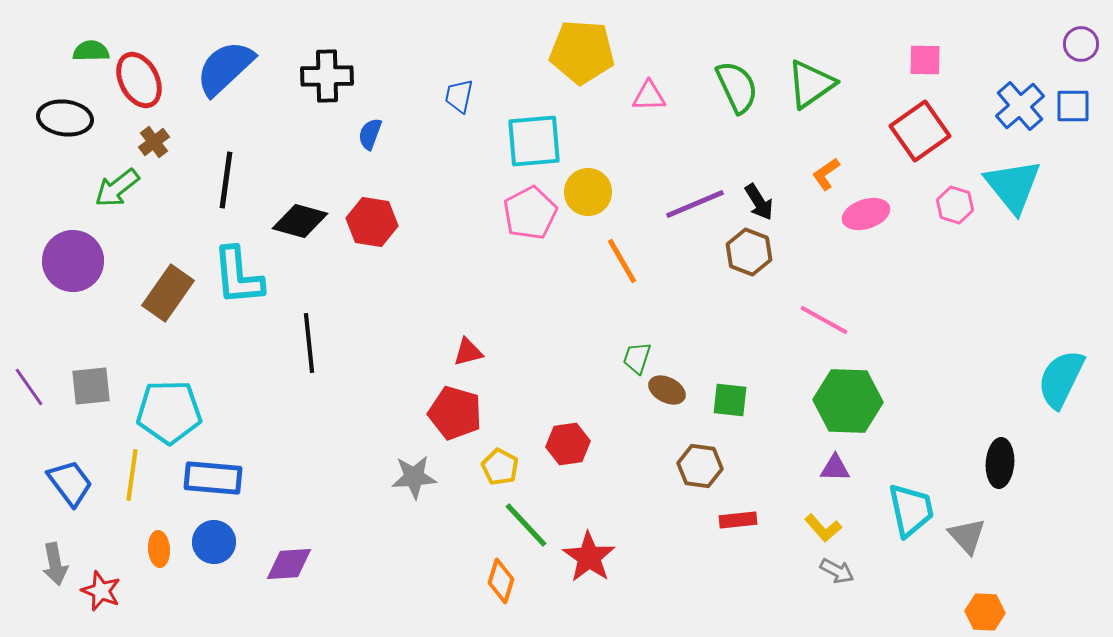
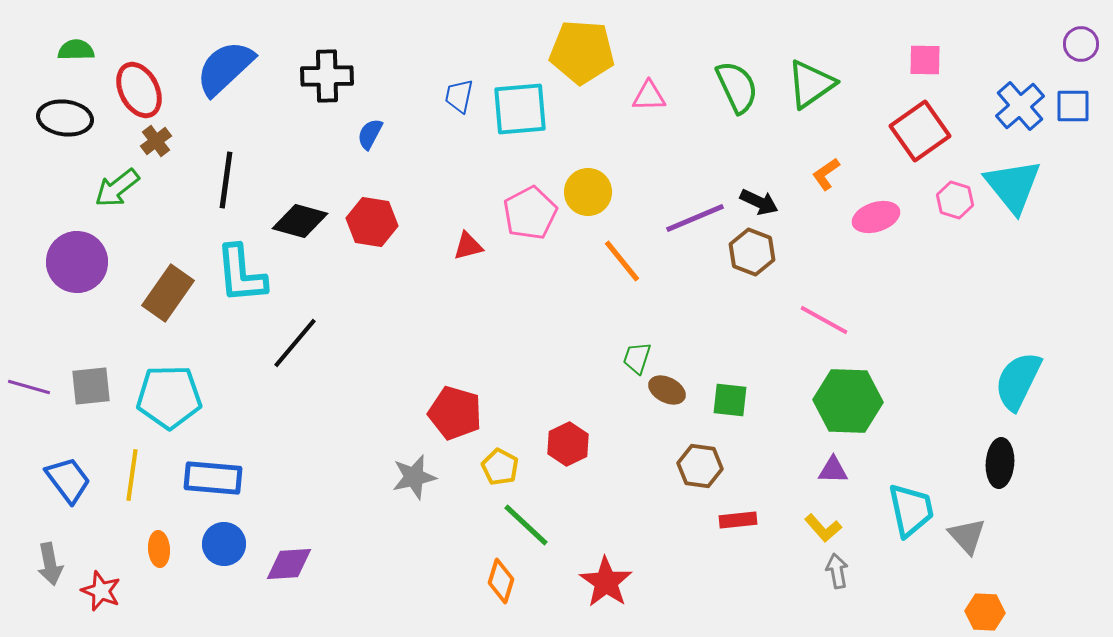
green semicircle at (91, 51): moved 15 px left, 1 px up
red ellipse at (139, 80): moved 10 px down
blue semicircle at (370, 134): rotated 8 degrees clockwise
cyan square at (534, 141): moved 14 px left, 32 px up
brown cross at (154, 142): moved 2 px right, 1 px up
black arrow at (759, 202): rotated 33 degrees counterclockwise
purple line at (695, 204): moved 14 px down
pink hexagon at (955, 205): moved 5 px up
pink ellipse at (866, 214): moved 10 px right, 3 px down
brown hexagon at (749, 252): moved 3 px right
purple circle at (73, 261): moved 4 px right, 1 px down
orange line at (622, 261): rotated 9 degrees counterclockwise
cyan L-shape at (238, 276): moved 3 px right, 2 px up
black line at (309, 343): moved 14 px left; rotated 46 degrees clockwise
red triangle at (468, 352): moved 106 px up
cyan semicircle at (1061, 379): moved 43 px left, 2 px down
purple line at (29, 387): rotated 39 degrees counterclockwise
cyan pentagon at (169, 412): moved 15 px up
red hexagon at (568, 444): rotated 18 degrees counterclockwise
purple triangle at (835, 468): moved 2 px left, 2 px down
gray star at (414, 477): rotated 9 degrees counterclockwise
blue trapezoid at (70, 483): moved 2 px left, 3 px up
green line at (526, 525): rotated 4 degrees counterclockwise
blue circle at (214, 542): moved 10 px right, 2 px down
red star at (589, 557): moved 17 px right, 25 px down
gray arrow at (55, 564): moved 5 px left
gray arrow at (837, 571): rotated 128 degrees counterclockwise
